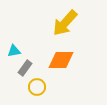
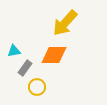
orange diamond: moved 7 px left, 5 px up
